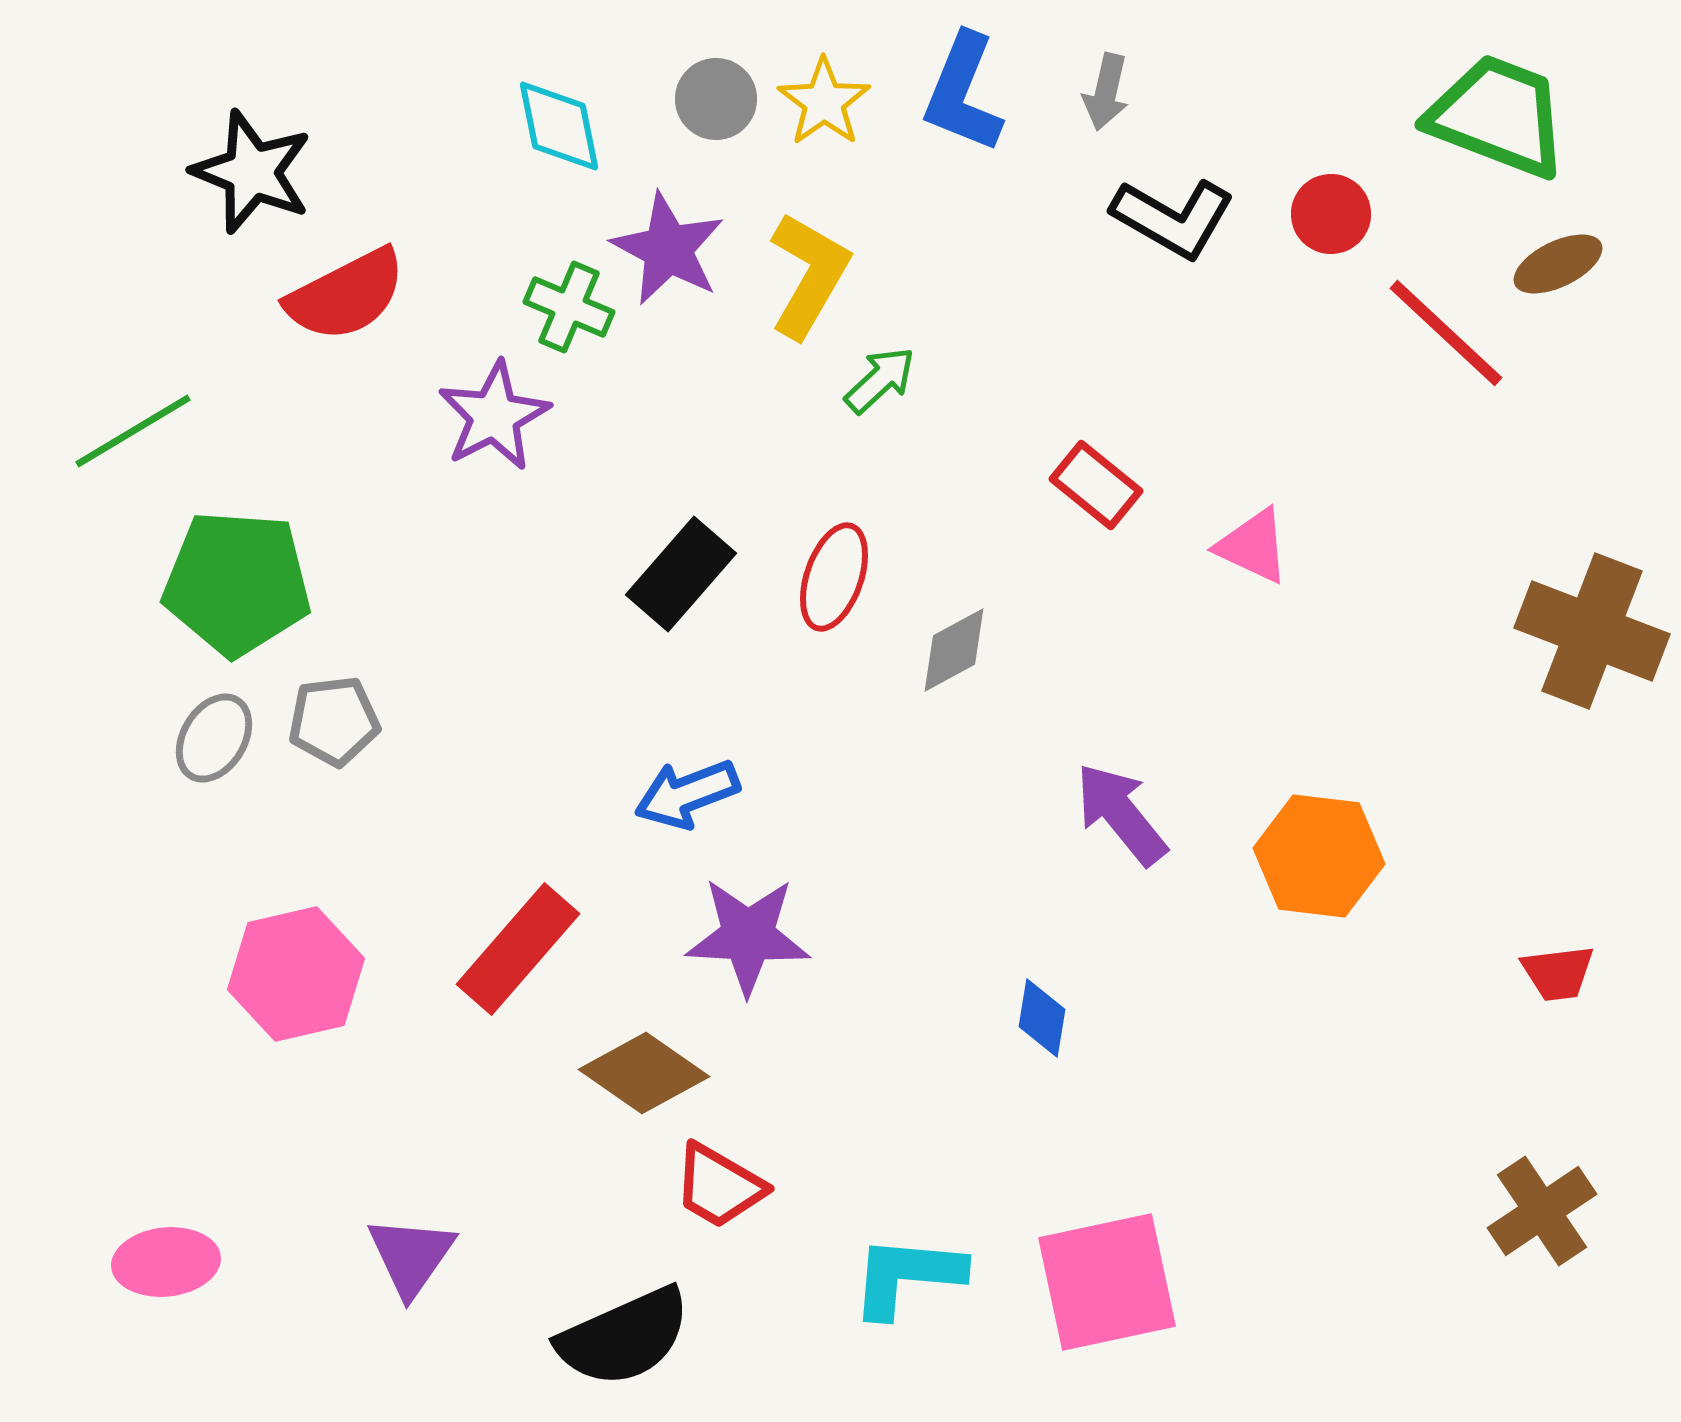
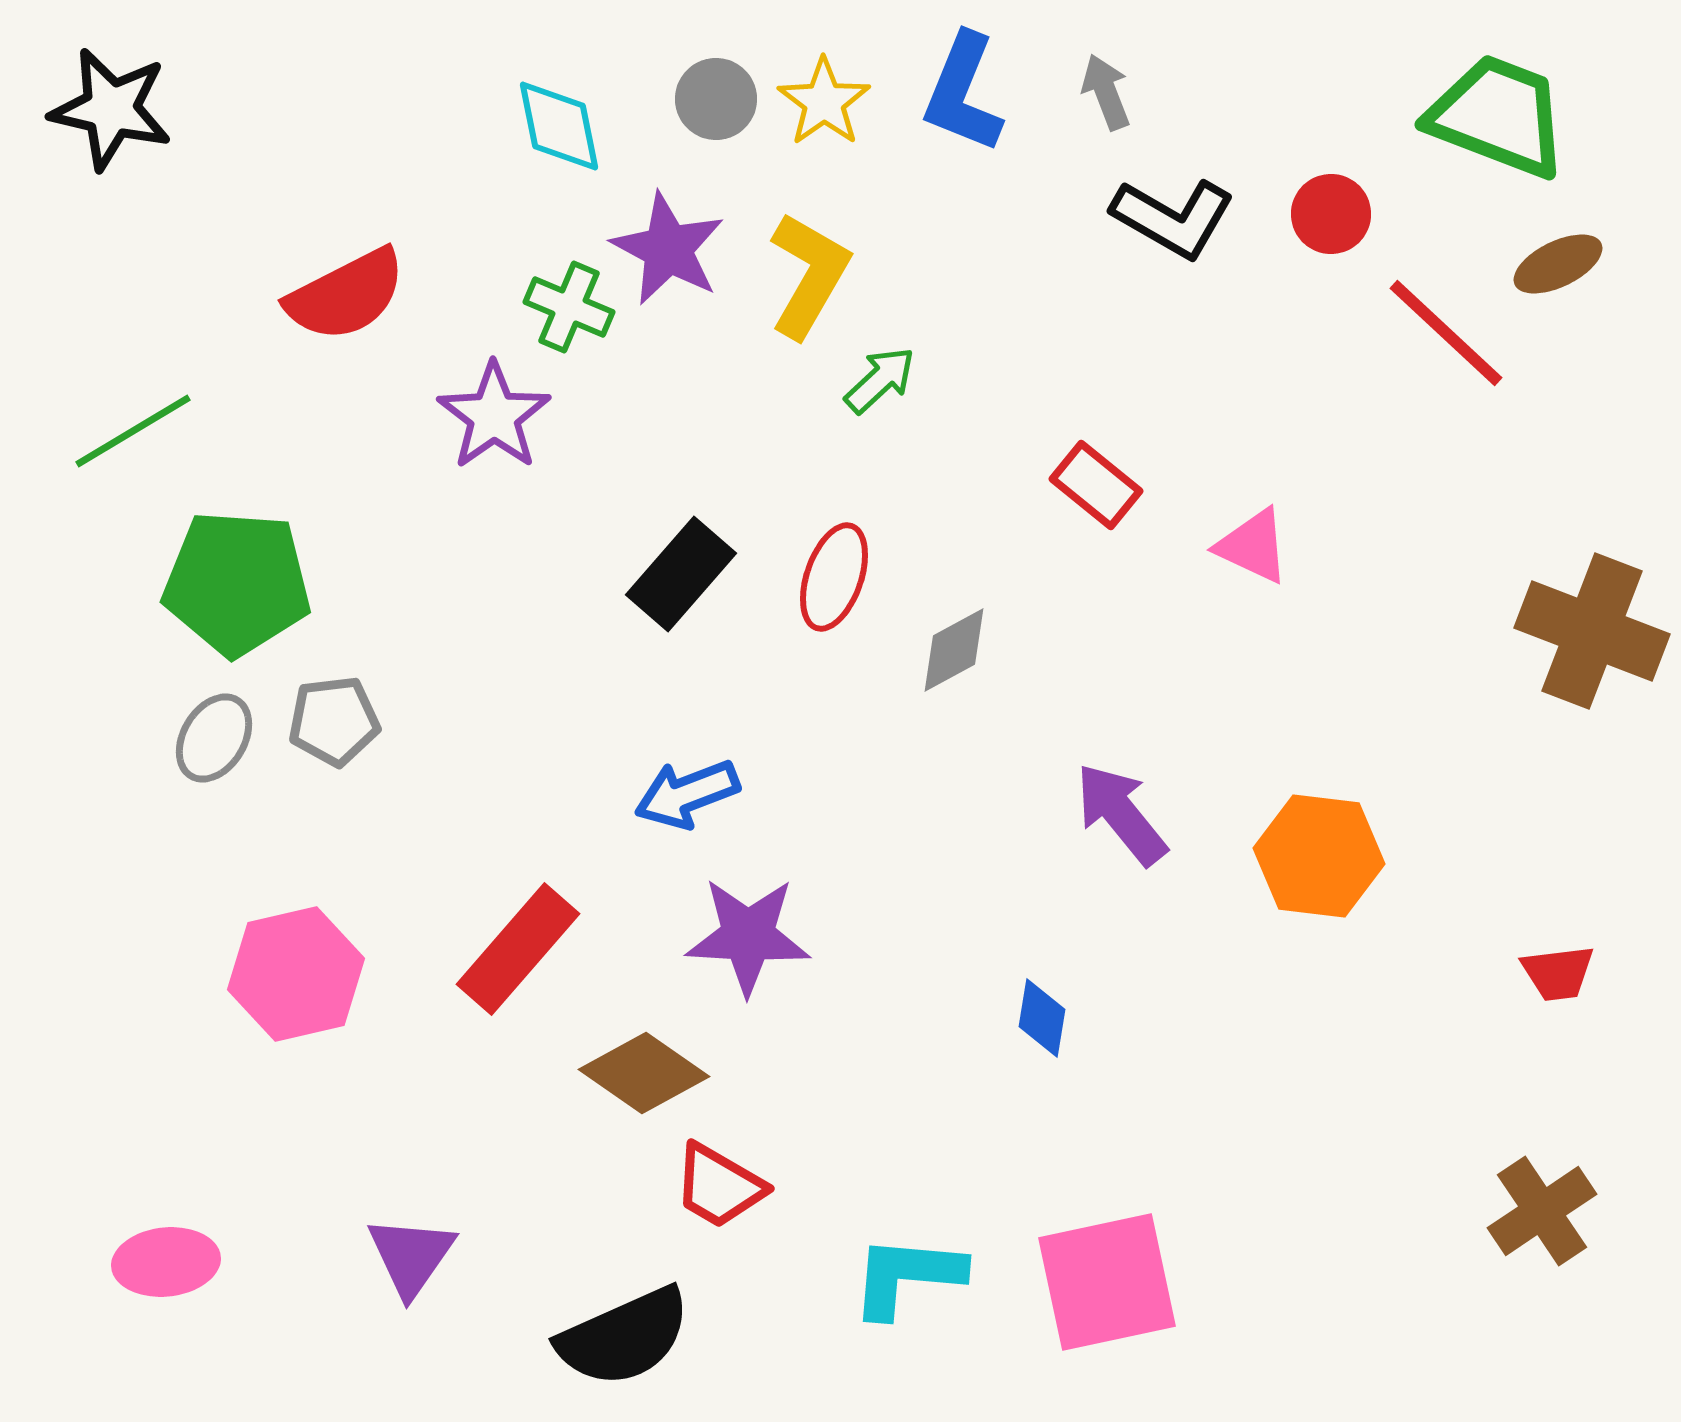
gray arrow at (1106, 92): rotated 146 degrees clockwise
black star at (252, 172): moved 141 px left, 63 px up; rotated 9 degrees counterclockwise
purple star at (494, 416): rotated 8 degrees counterclockwise
